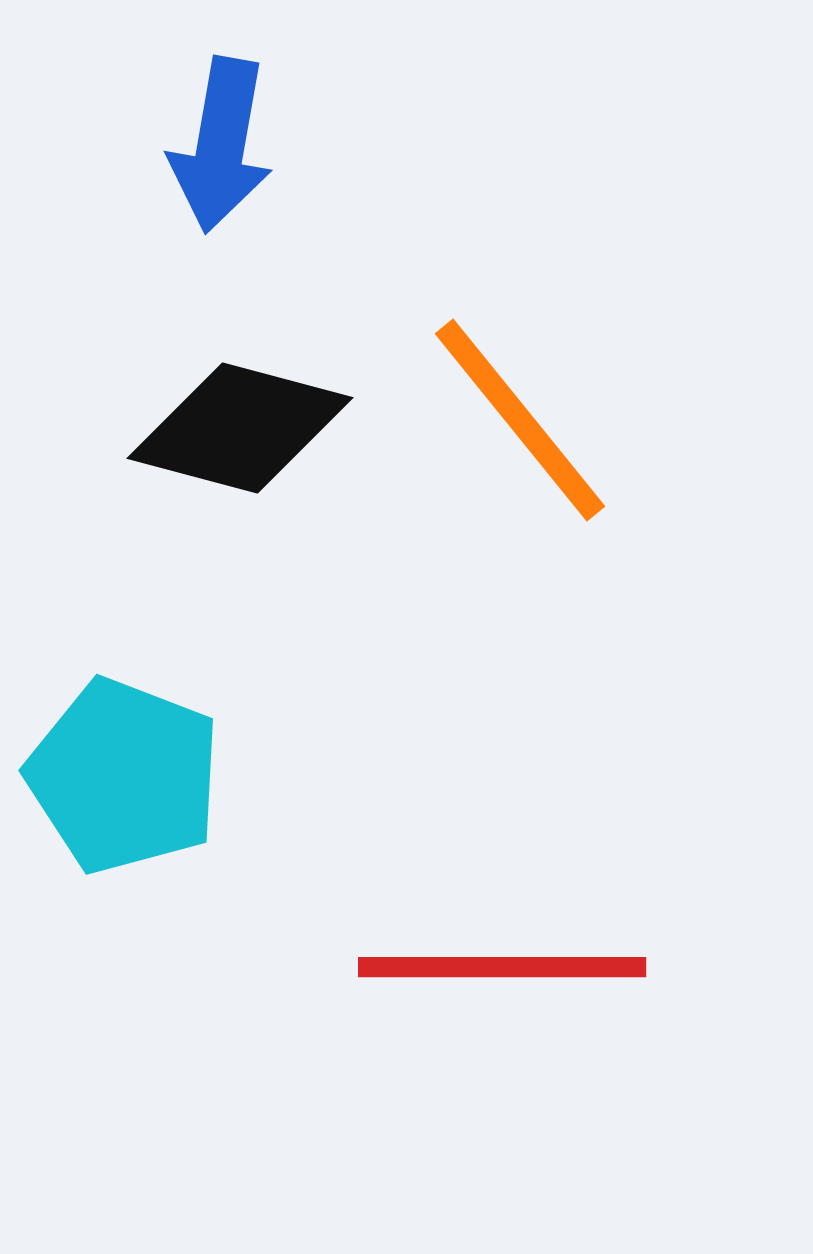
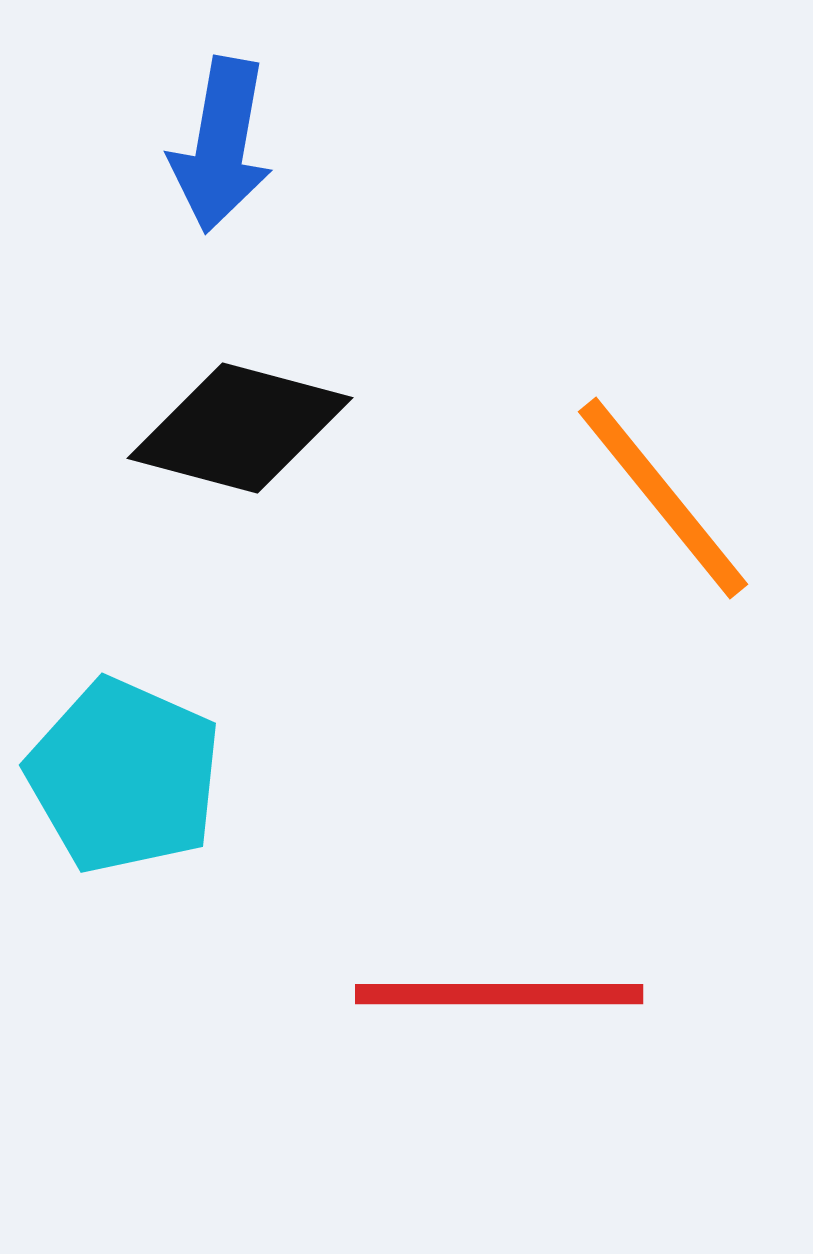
orange line: moved 143 px right, 78 px down
cyan pentagon: rotated 3 degrees clockwise
red line: moved 3 px left, 27 px down
